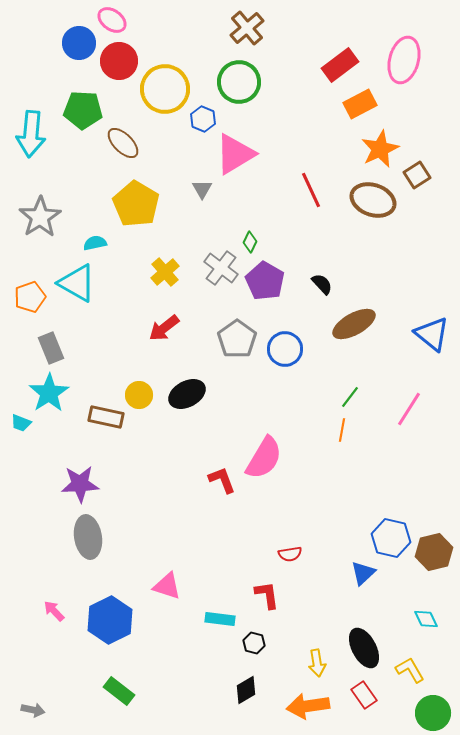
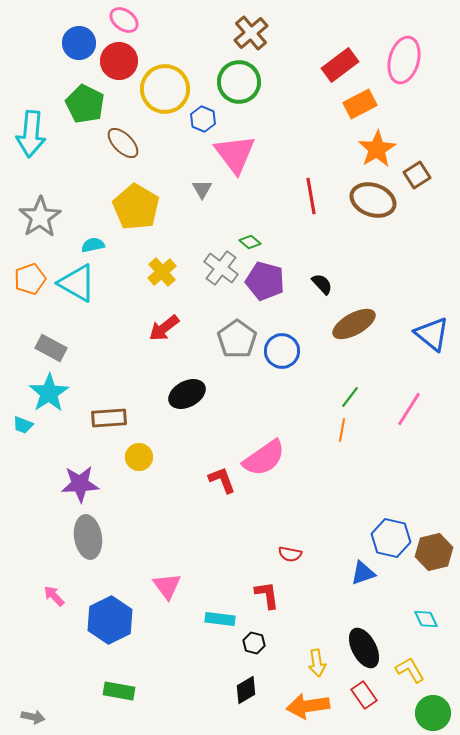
pink ellipse at (112, 20): moved 12 px right
brown cross at (247, 28): moved 4 px right, 5 px down
green pentagon at (83, 110): moved 2 px right, 6 px up; rotated 24 degrees clockwise
orange star at (380, 149): moved 3 px left; rotated 6 degrees counterclockwise
pink triangle at (235, 154): rotated 36 degrees counterclockwise
red line at (311, 190): moved 6 px down; rotated 15 degrees clockwise
yellow pentagon at (136, 204): moved 3 px down
green diamond at (250, 242): rotated 75 degrees counterclockwise
cyan semicircle at (95, 243): moved 2 px left, 2 px down
yellow cross at (165, 272): moved 3 px left
purple pentagon at (265, 281): rotated 15 degrees counterclockwise
orange pentagon at (30, 297): moved 18 px up
gray rectangle at (51, 348): rotated 40 degrees counterclockwise
blue circle at (285, 349): moved 3 px left, 2 px down
yellow circle at (139, 395): moved 62 px down
brown rectangle at (106, 417): moved 3 px right, 1 px down; rotated 16 degrees counterclockwise
cyan trapezoid at (21, 423): moved 2 px right, 2 px down
pink semicircle at (264, 458): rotated 24 degrees clockwise
red semicircle at (290, 554): rotated 20 degrees clockwise
blue triangle at (363, 573): rotated 24 degrees clockwise
pink triangle at (167, 586): rotated 36 degrees clockwise
pink arrow at (54, 611): moved 15 px up
green rectangle at (119, 691): rotated 28 degrees counterclockwise
gray arrow at (33, 710): moved 7 px down
